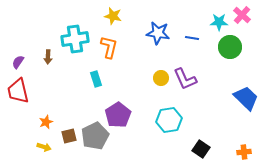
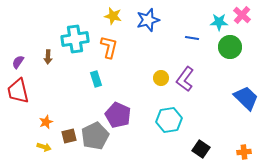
blue star: moved 10 px left, 13 px up; rotated 25 degrees counterclockwise
purple L-shape: rotated 60 degrees clockwise
purple pentagon: rotated 15 degrees counterclockwise
